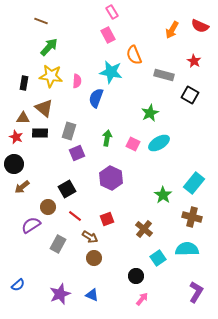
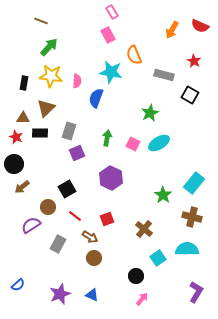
brown triangle at (44, 108): moved 2 px right; rotated 36 degrees clockwise
